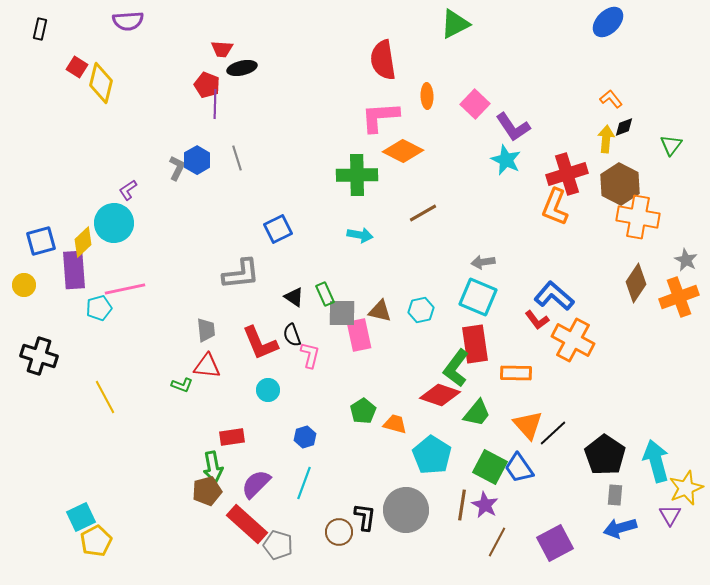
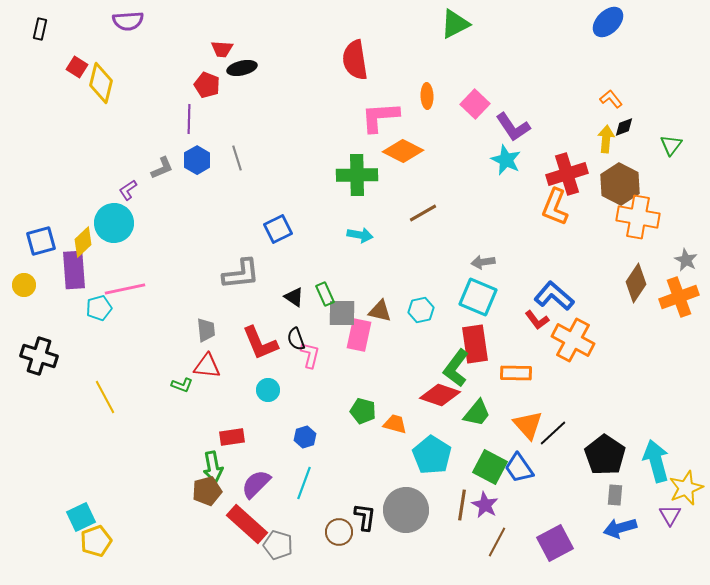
red semicircle at (383, 60): moved 28 px left
purple line at (215, 104): moved 26 px left, 15 px down
gray L-shape at (177, 168): moved 15 px left; rotated 40 degrees clockwise
black semicircle at (292, 335): moved 4 px right, 4 px down
pink rectangle at (359, 335): rotated 24 degrees clockwise
green pentagon at (363, 411): rotated 25 degrees counterclockwise
yellow pentagon at (96, 541): rotated 8 degrees clockwise
